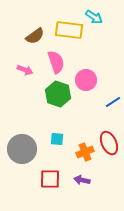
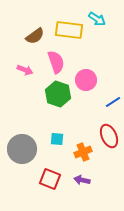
cyan arrow: moved 3 px right, 2 px down
red ellipse: moved 7 px up
orange cross: moved 2 px left
red square: rotated 20 degrees clockwise
